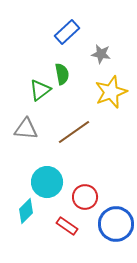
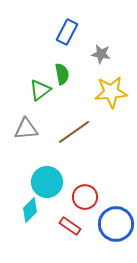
blue rectangle: rotated 20 degrees counterclockwise
yellow star: rotated 16 degrees clockwise
gray triangle: rotated 10 degrees counterclockwise
cyan diamond: moved 4 px right, 1 px up
red rectangle: moved 3 px right
